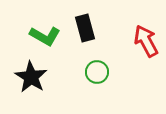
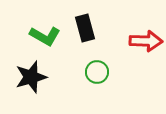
red arrow: rotated 120 degrees clockwise
black star: rotated 24 degrees clockwise
